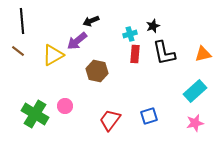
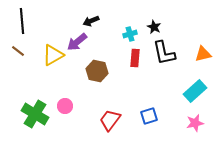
black star: moved 1 px right, 1 px down; rotated 24 degrees counterclockwise
purple arrow: moved 1 px down
red rectangle: moved 4 px down
